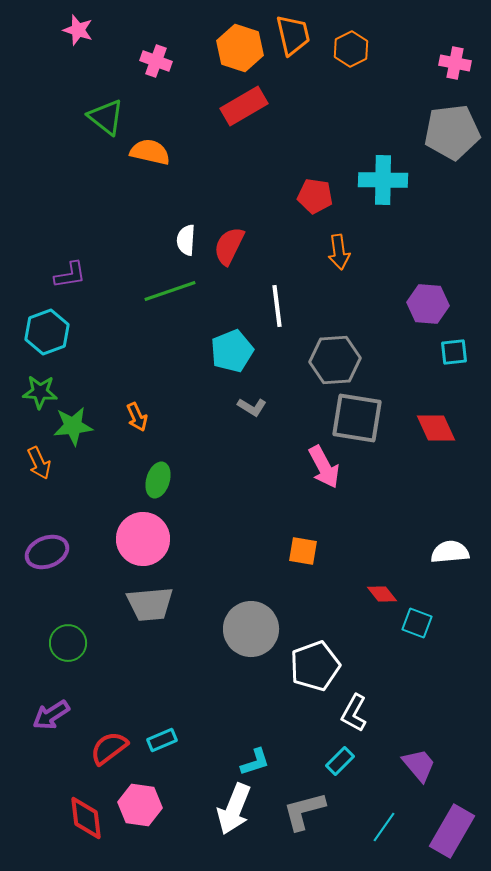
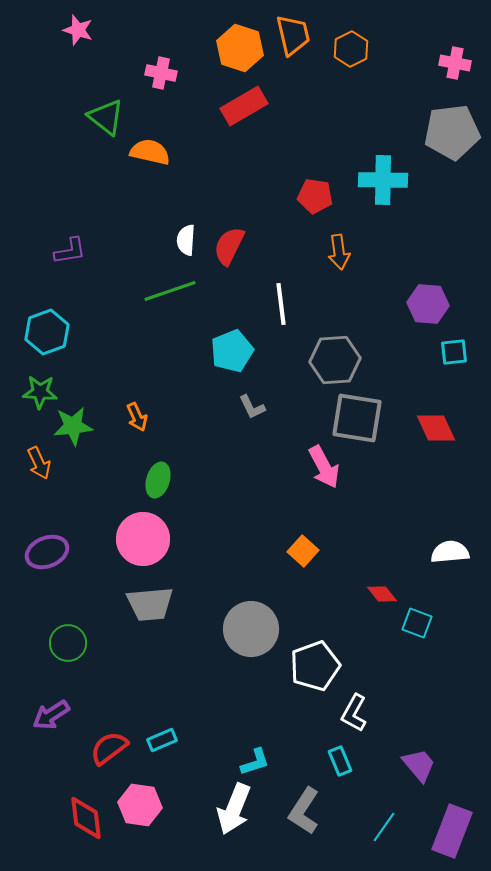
pink cross at (156, 61): moved 5 px right, 12 px down; rotated 8 degrees counterclockwise
purple L-shape at (70, 275): moved 24 px up
white line at (277, 306): moved 4 px right, 2 px up
gray L-shape at (252, 407): rotated 32 degrees clockwise
orange square at (303, 551): rotated 32 degrees clockwise
cyan rectangle at (340, 761): rotated 68 degrees counterclockwise
gray L-shape at (304, 811): rotated 42 degrees counterclockwise
purple rectangle at (452, 831): rotated 9 degrees counterclockwise
